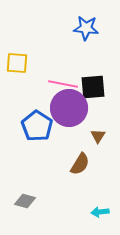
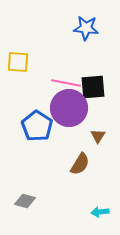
yellow square: moved 1 px right, 1 px up
pink line: moved 3 px right, 1 px up
